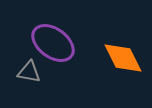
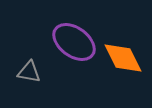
purple ellipse: moved 21 px right, 1 px up
